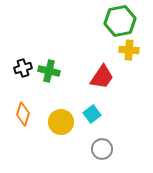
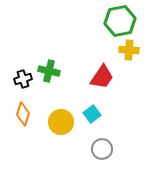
black cross: moved 11 px down
